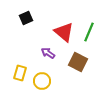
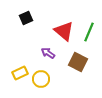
red triangle: moved 1 px up
yellow rectangle: rotated 49 degrees clockwise
yellow circle: moved 1 px left, 2 px up
